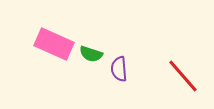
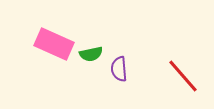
green semicircle: rotated 30 degrees counterclockwise
